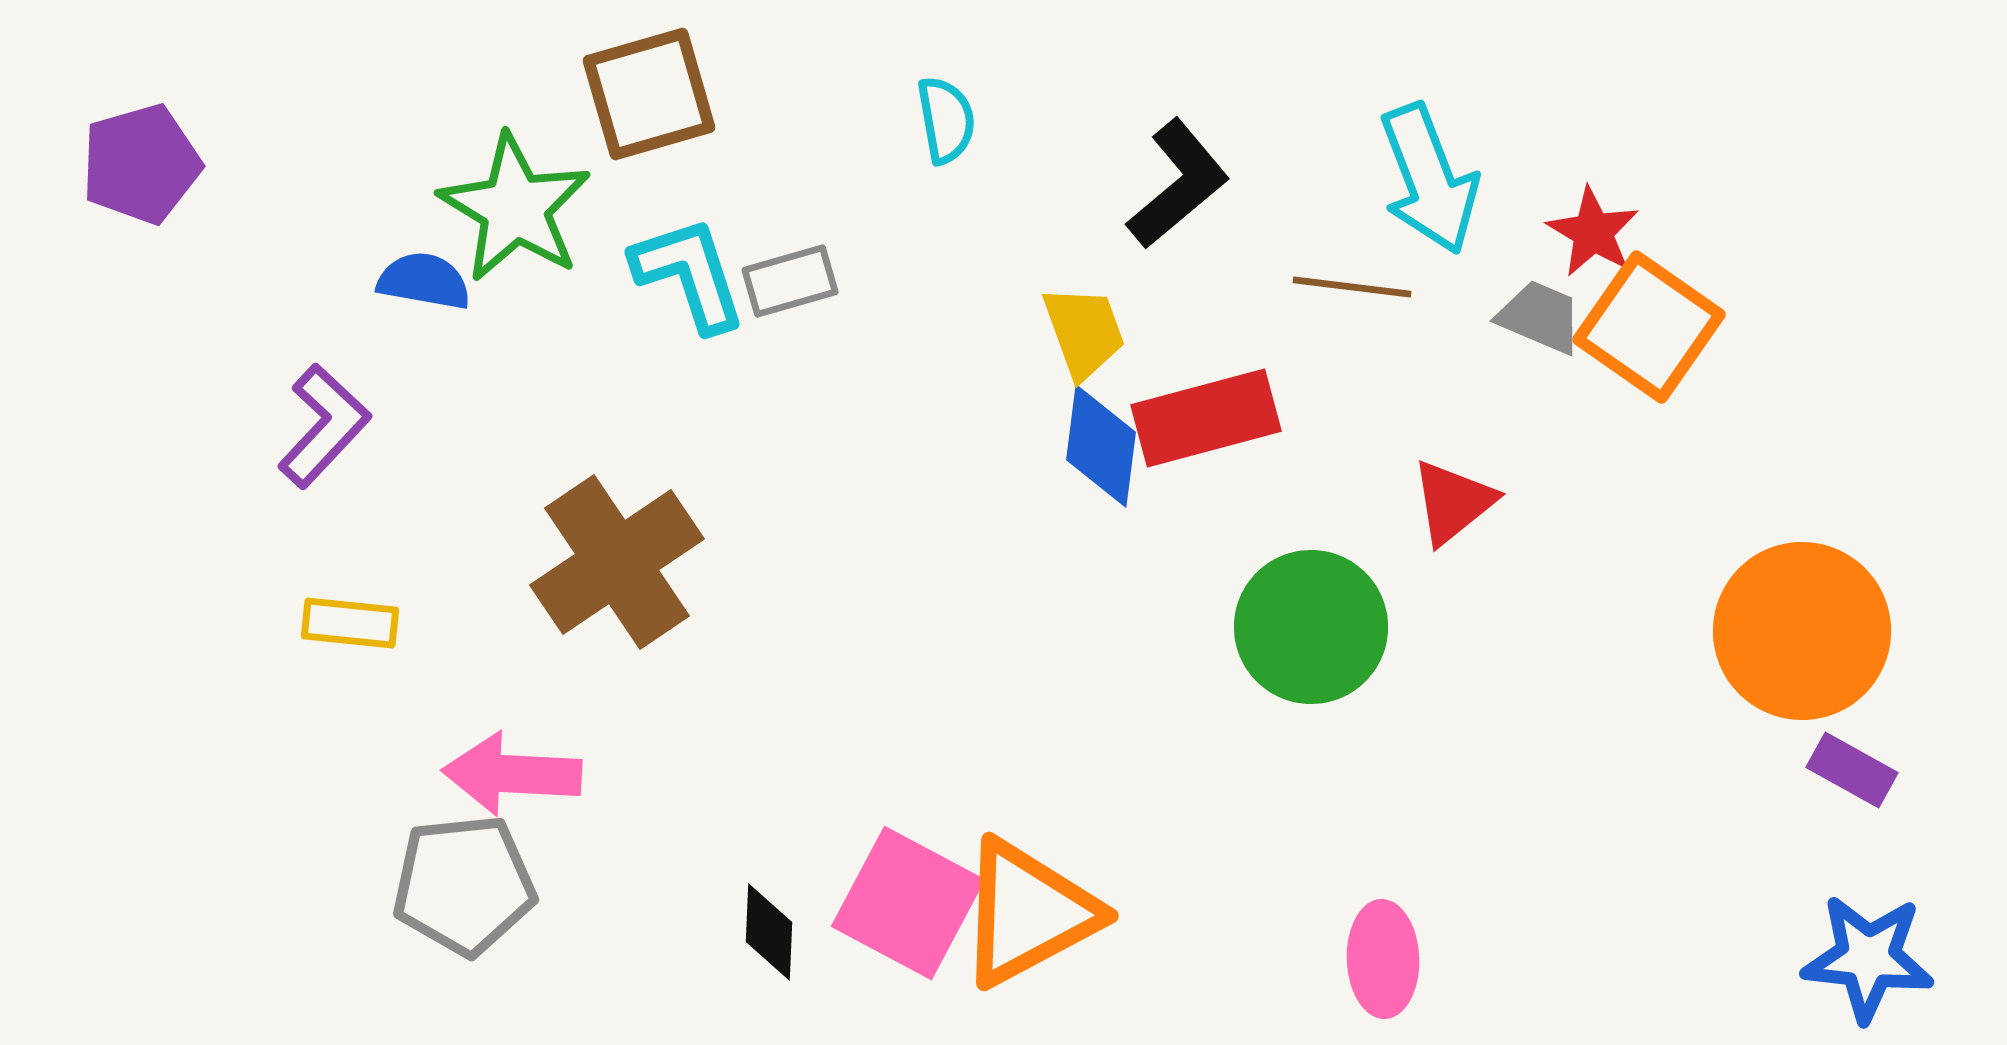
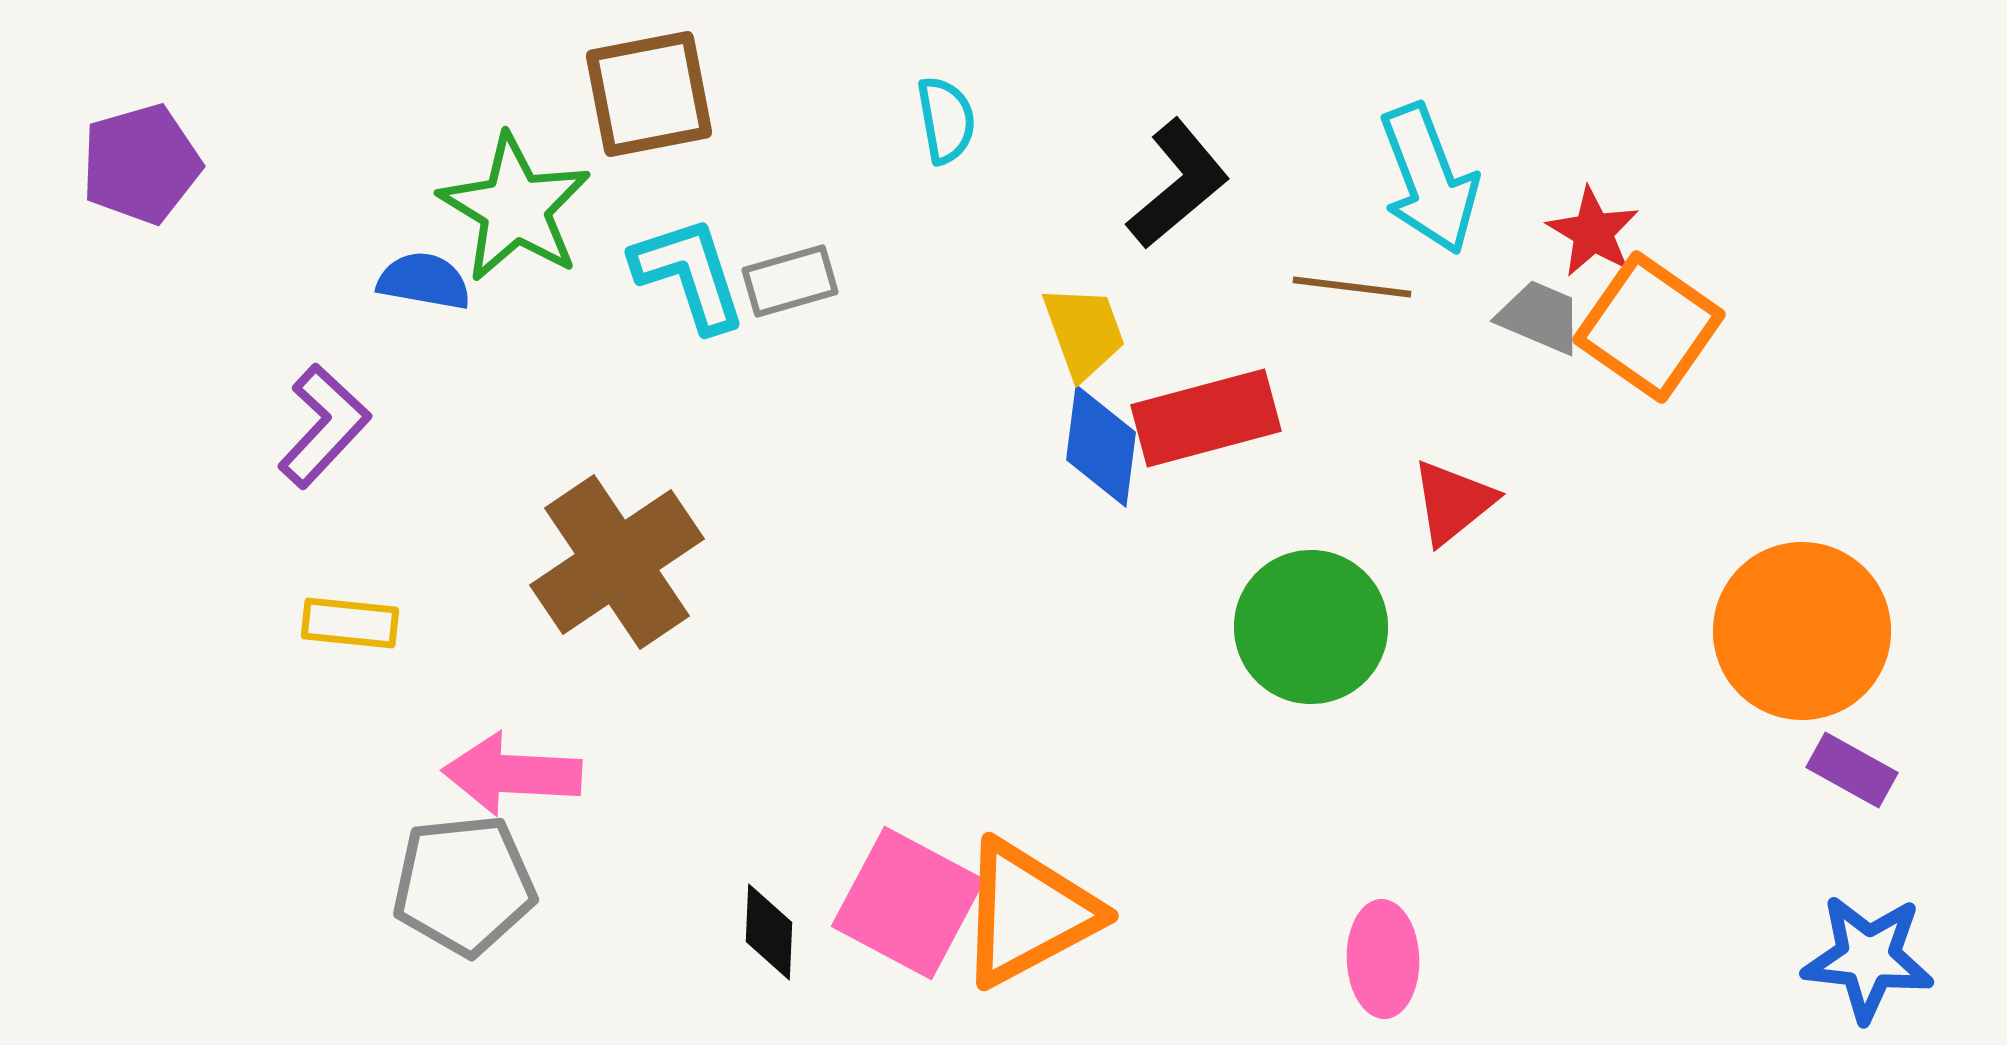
brown square: rotated 5 degrees clockwise
